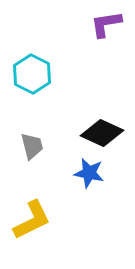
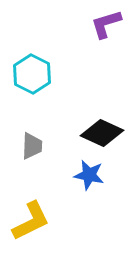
purple L-shape: rotated 8 degrees counterclockwise
gray trapezoid: rotated 16 degrees clockwise
blue star: moved 2 px down
yellow L-shape: moved 1 px left, 1 px down
